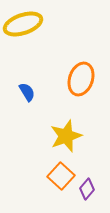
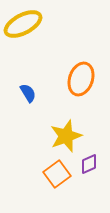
yellow ellipse: rotated 9 degrees counterclockwise
blue semicircle: moved 1 px right, 1 px down
orange square: moved 4 px left, 2 px up; rotated 12 degrees clockwise
purple diamond: moved 2 px right, 25 px up; rotated 25 degrees clockwise
